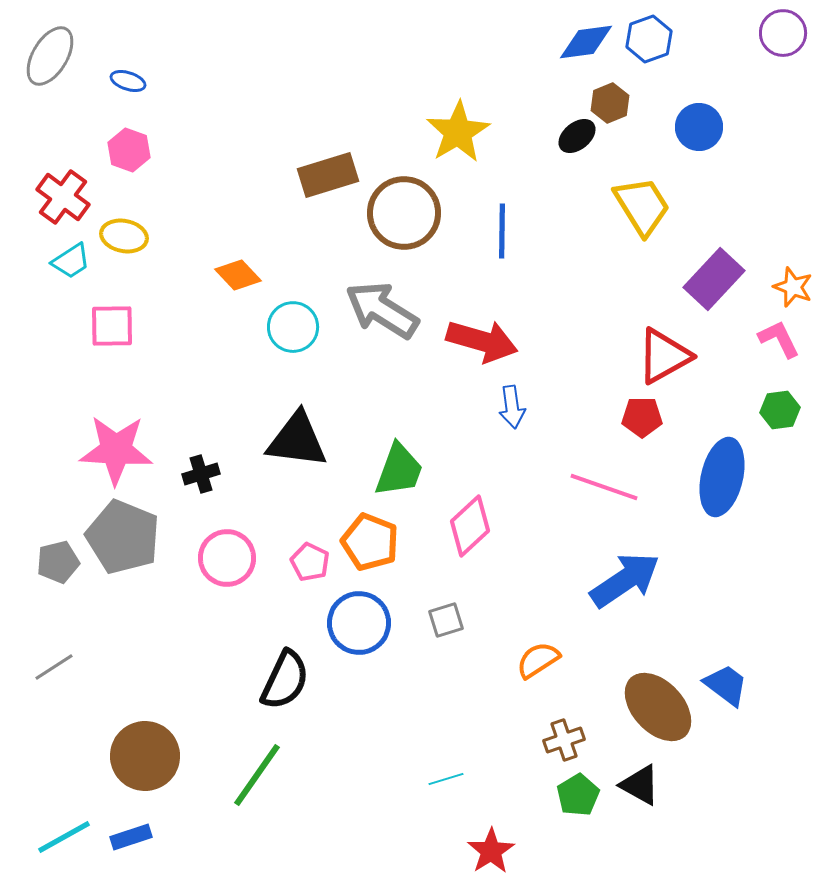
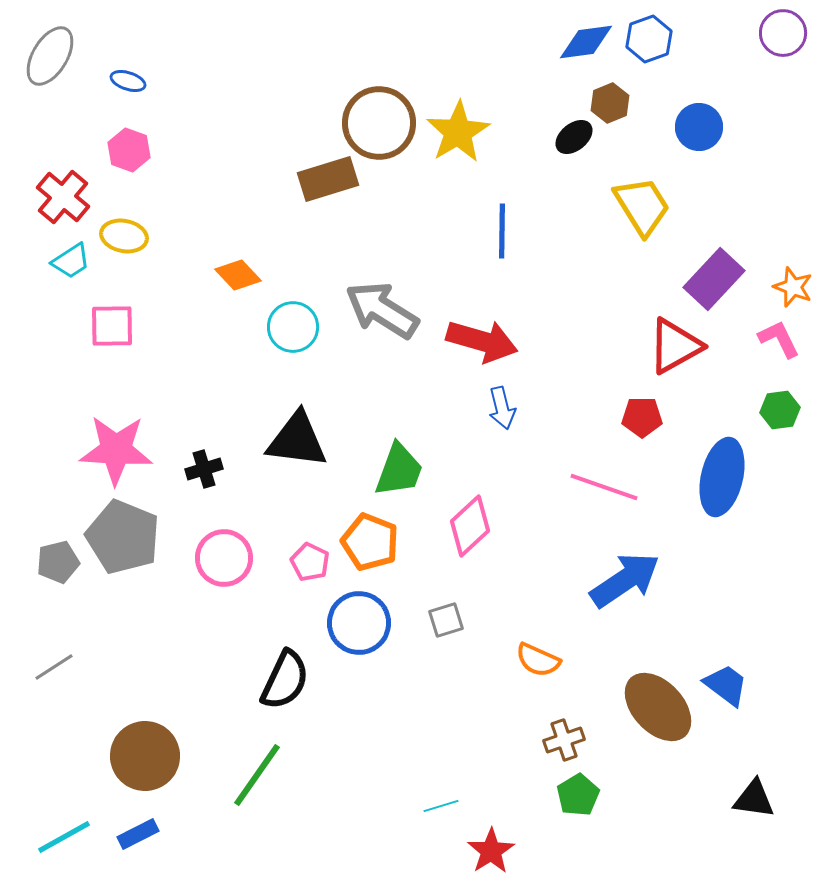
black ellipse at (577, 136): moved 3 px left, 1 px down
brown rectangle at (328, 175): moved 4 px down
red cross at (63, 197): rotated 4 degrees clockwise
brown circle at (404, 213): moved 25 px left, 90 px up
red triangle at (664, 356): moved 11 px right, 10 px up
blue arrow at (512, 407): moved 10 px left, 1 px down; rotated 6 degrees counterclockwise
black cross at (201, 474): moved 3 px right, 5 px up
pink circle at (227, 558): moved 3 px left
orange semicircle at (538, 660): rotated 123 degrees counterclockwise
cyan line at (446, 779): moved 5 px left, 27 px down
black triangle at (640, 785): moved 114 px right, 14 px down; rotated 21 degrees counterclockwise
blue rectangle at (131, 837): moved 7 px right, 3 px up; rotated 9 degrees counterclockwise
